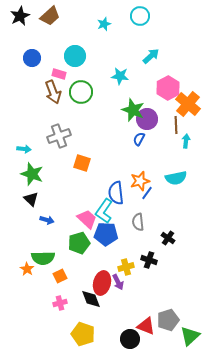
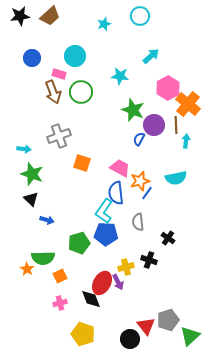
black star at (20, 16): rotated 18 degrees clockwise
purple circle at (147, 119): moved 7 px right, 6 px down
pink trapezoid at (87, 219): moved 33 px right, 51 px up; rotated 15 degrees counterclockwise
red ellipse at (102, 283): rotated 15 degrees clockwise
red triangle at (146, 326): rotated 30 degrees clockwise
